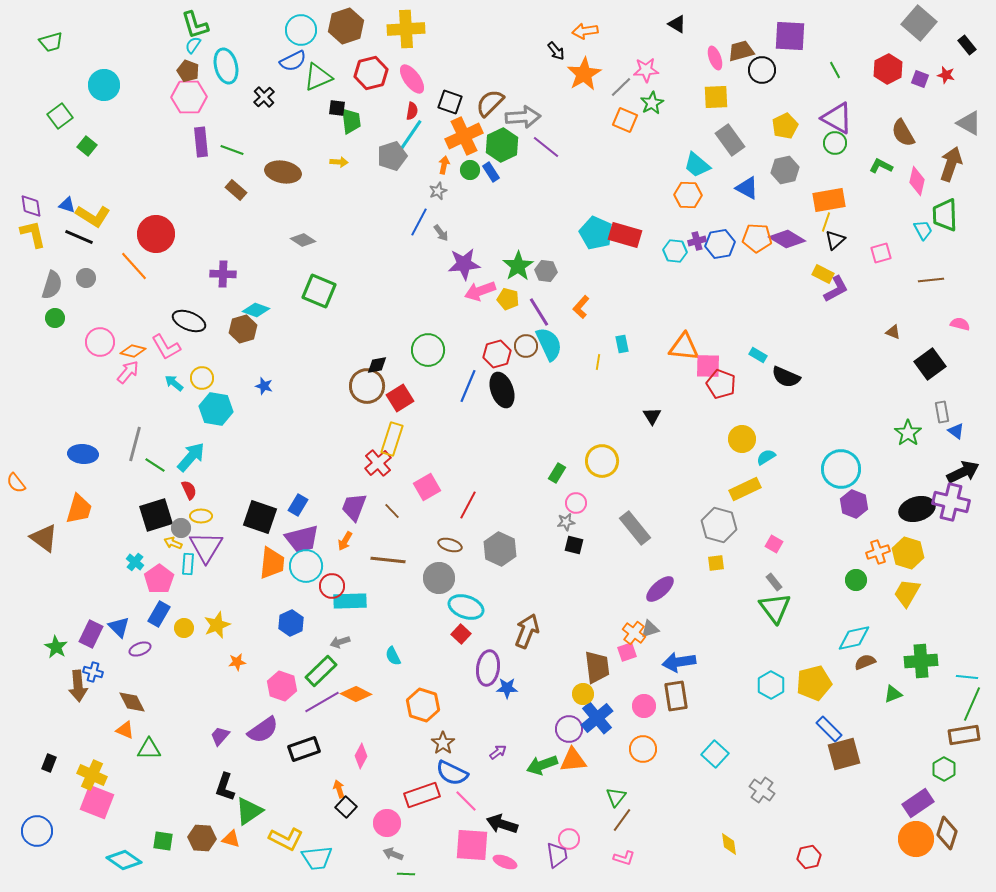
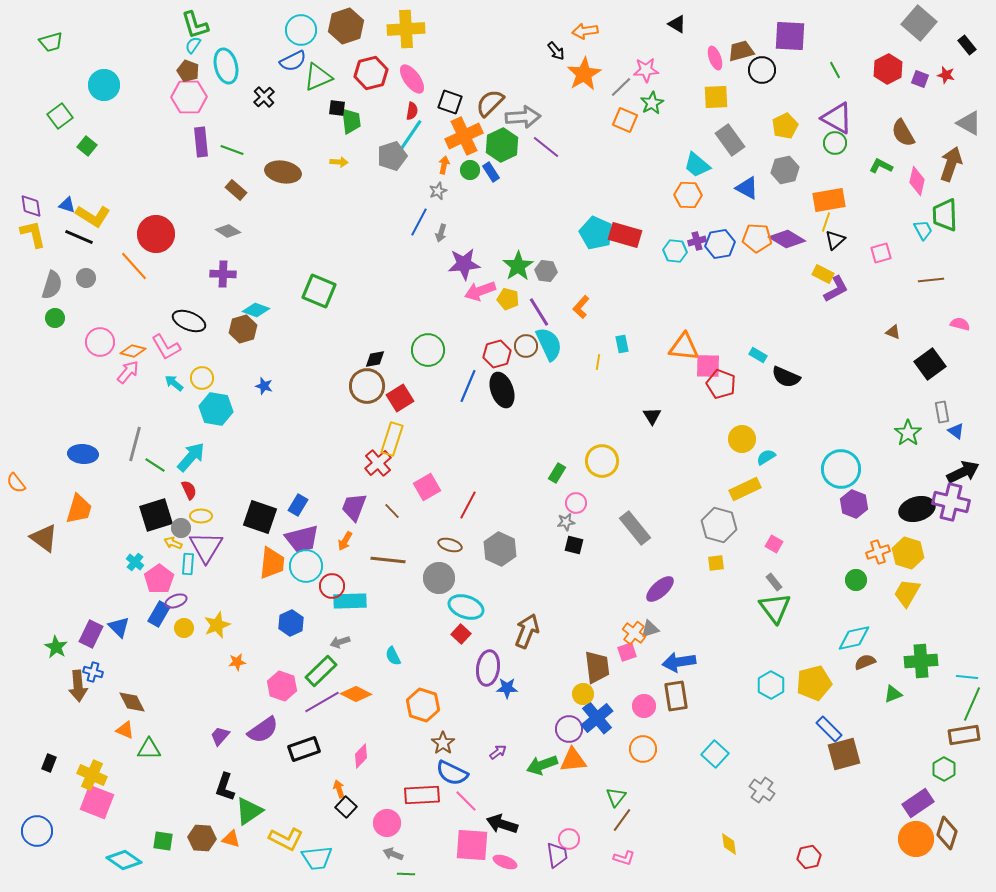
gray arrow at (441, 233): rotated 54 degrees clockwise
gray diamond at (303, 240): moved 75 px left, 9 px up
black diamond at (377, 365): moved 2 px left, 6 px up
purple ellipse at (140, 649): moved 36 px right, 48 px up
pink diamond at (361, 756): rotated 15 degrees clockwise
red rectangle at (422, 795): rotated 16 degrees clockwise
